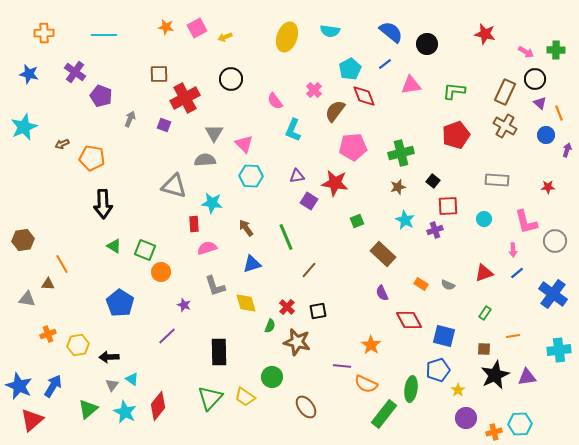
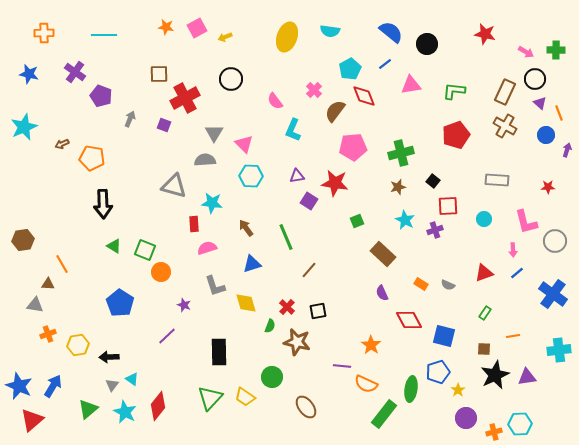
gray triangle at (27, 299): moved 8 px right, 6 px down
blue pentagon at (438, 370): moved 2 px down
